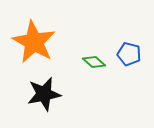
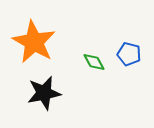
green diamond: rotated 20 degrees clockwise
black star: moved 1 px up
